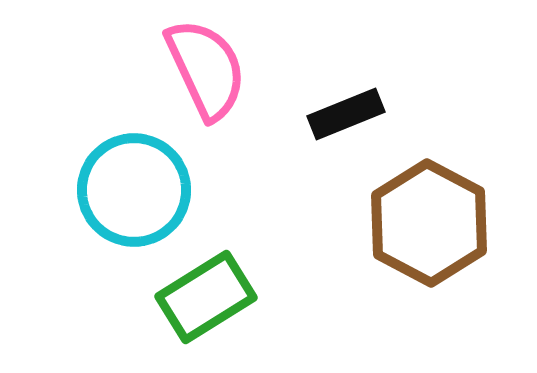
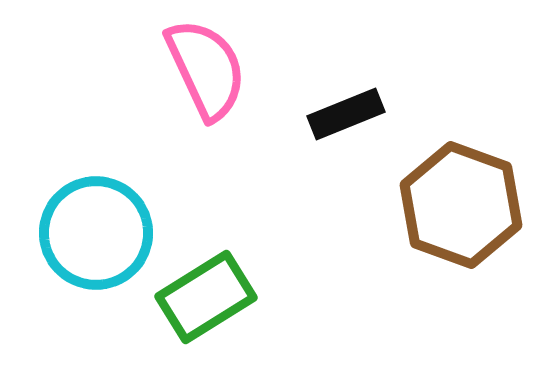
cyan circle: moved 38 px left, 43 px down
brown hexagon: moved 32 px right, 18 px up; rotated 8 degrees counterclockwise
